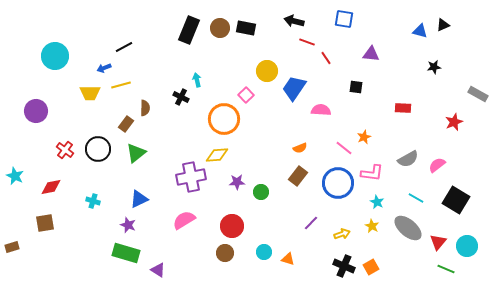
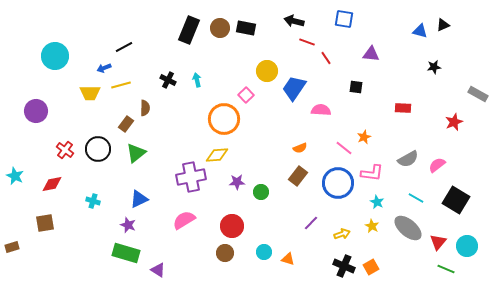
black cross at (181, 97): moved 13 px left, 17 px up
red diamond at (51, 187): moved 1 px right, 3 px up
